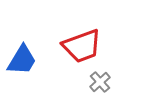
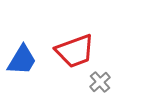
red trapezoid: moved 7 px left, 5 px down
